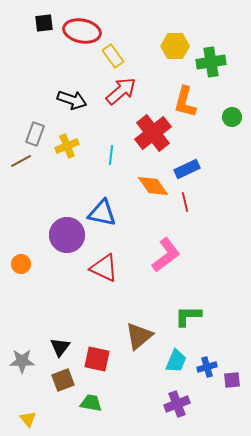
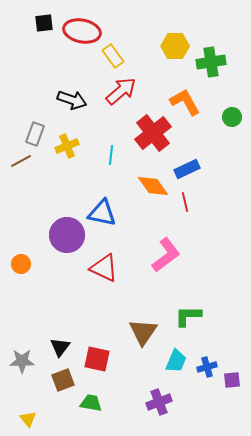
orange L-shape: rotated 136 degrees clockwise
brown triangle: moved 4 px right, 4 px up; rotated 16 degrees counterclockwise
purple cross: moved 18 px left, 2 px up
